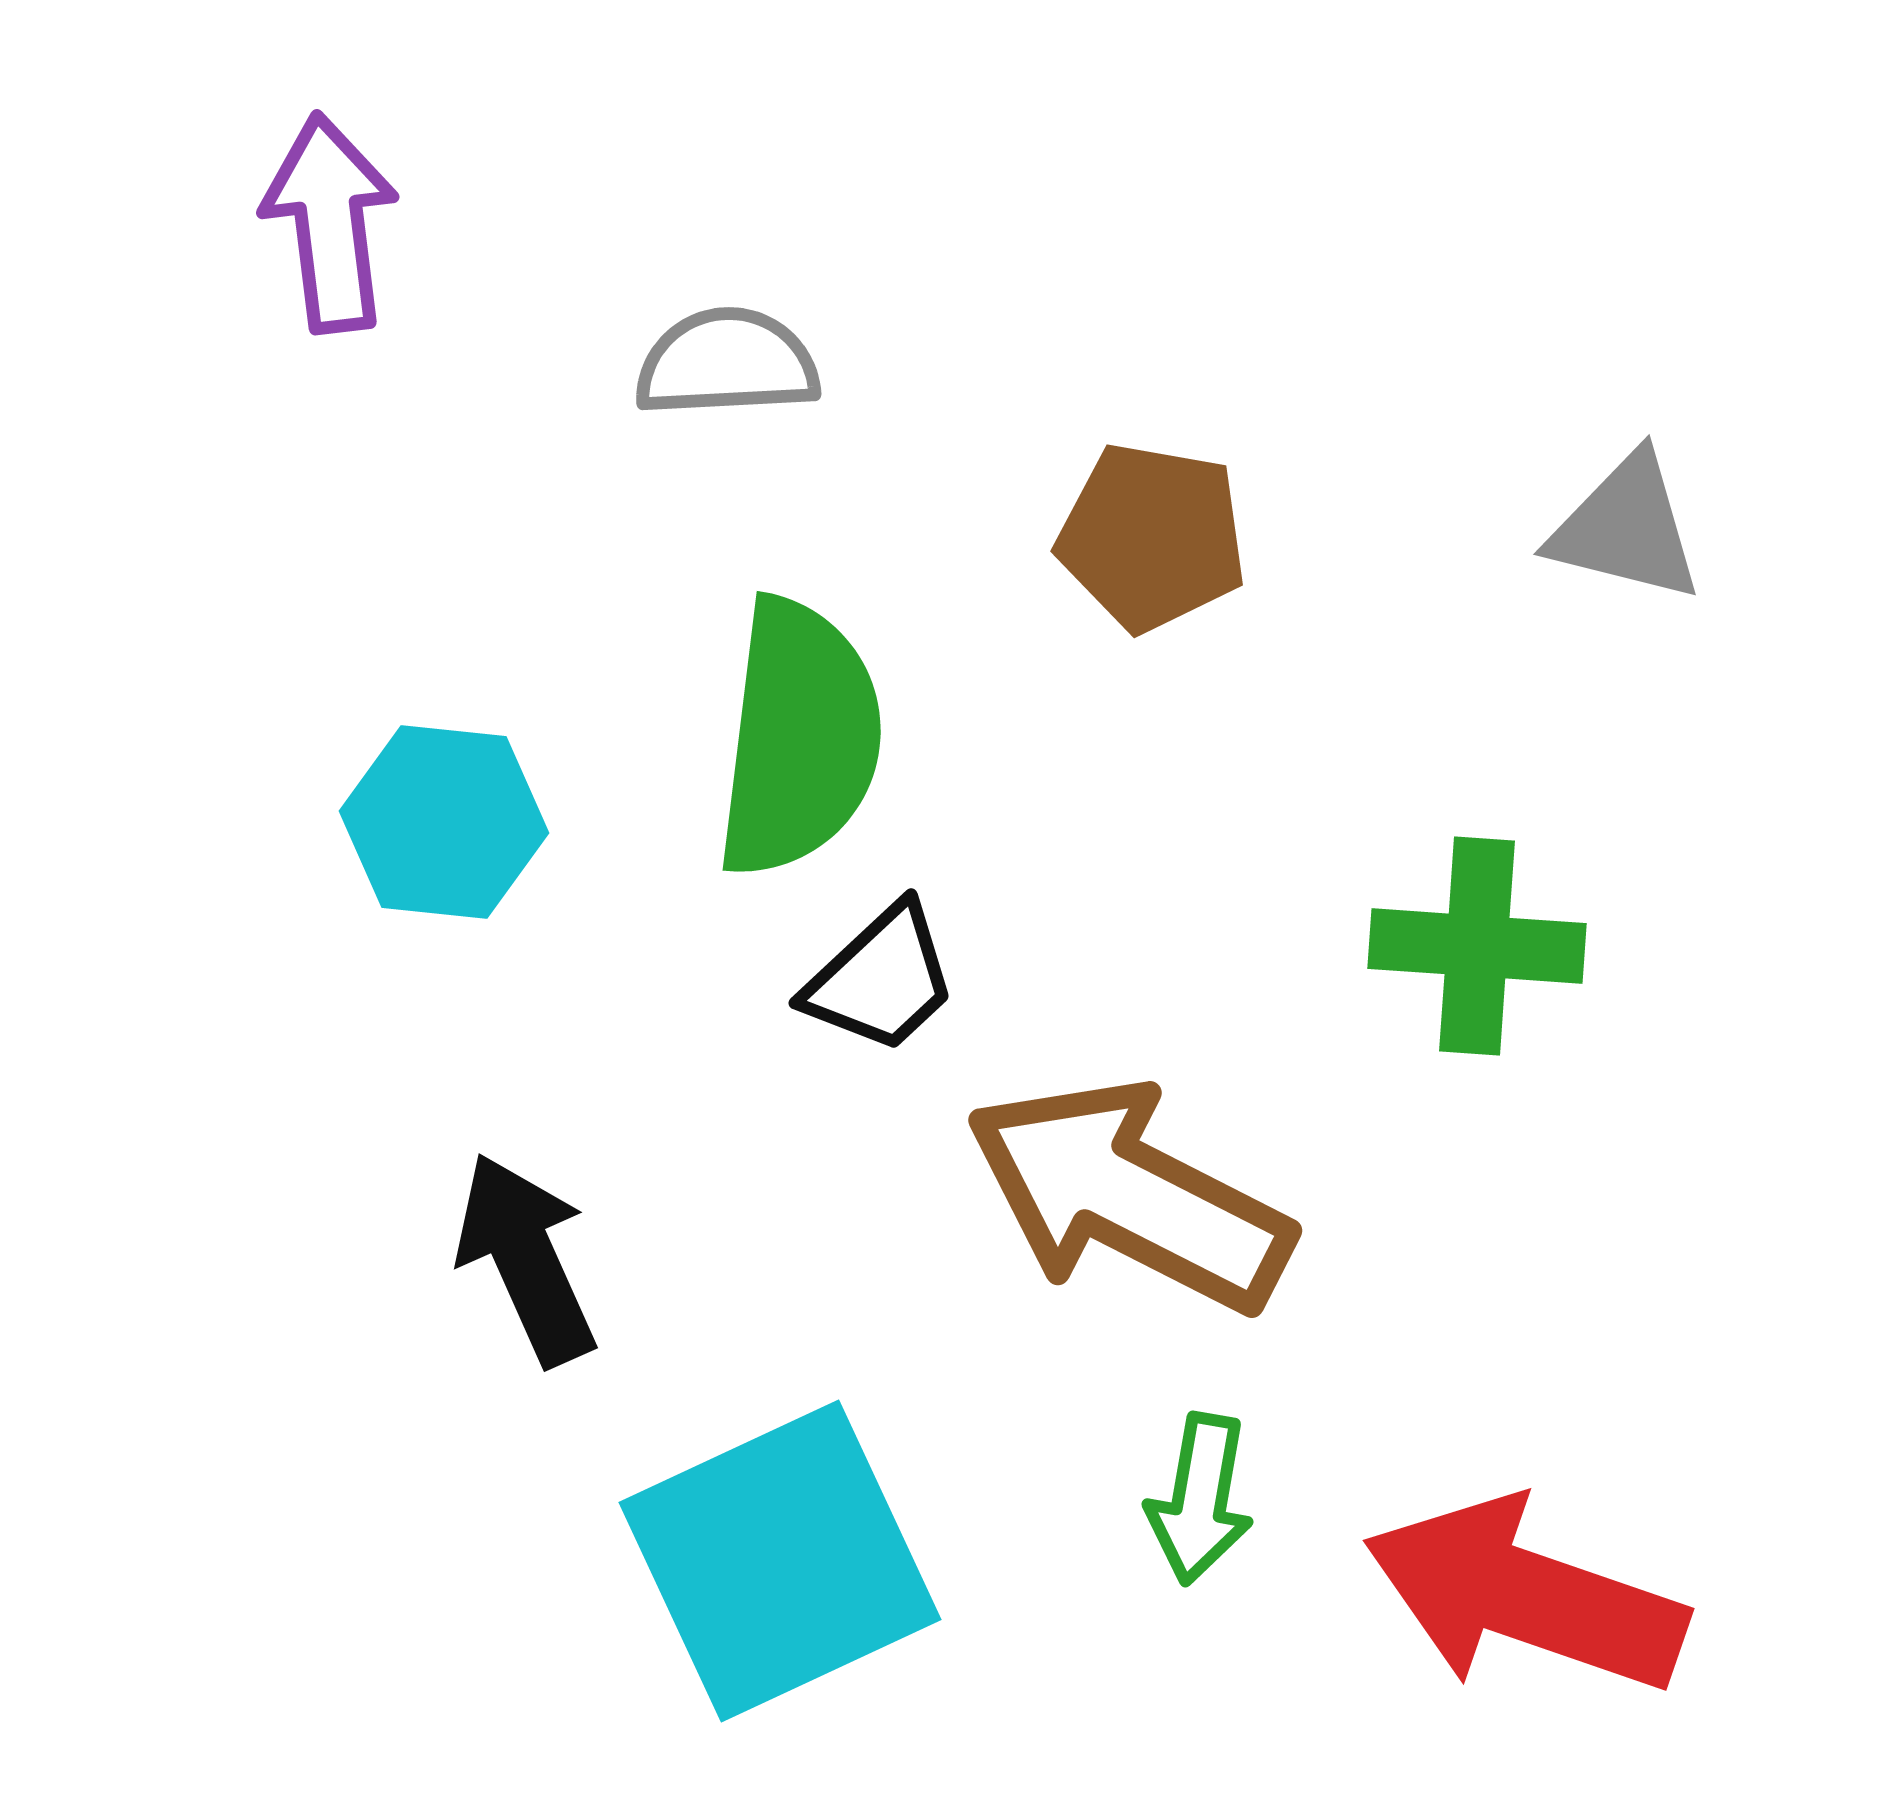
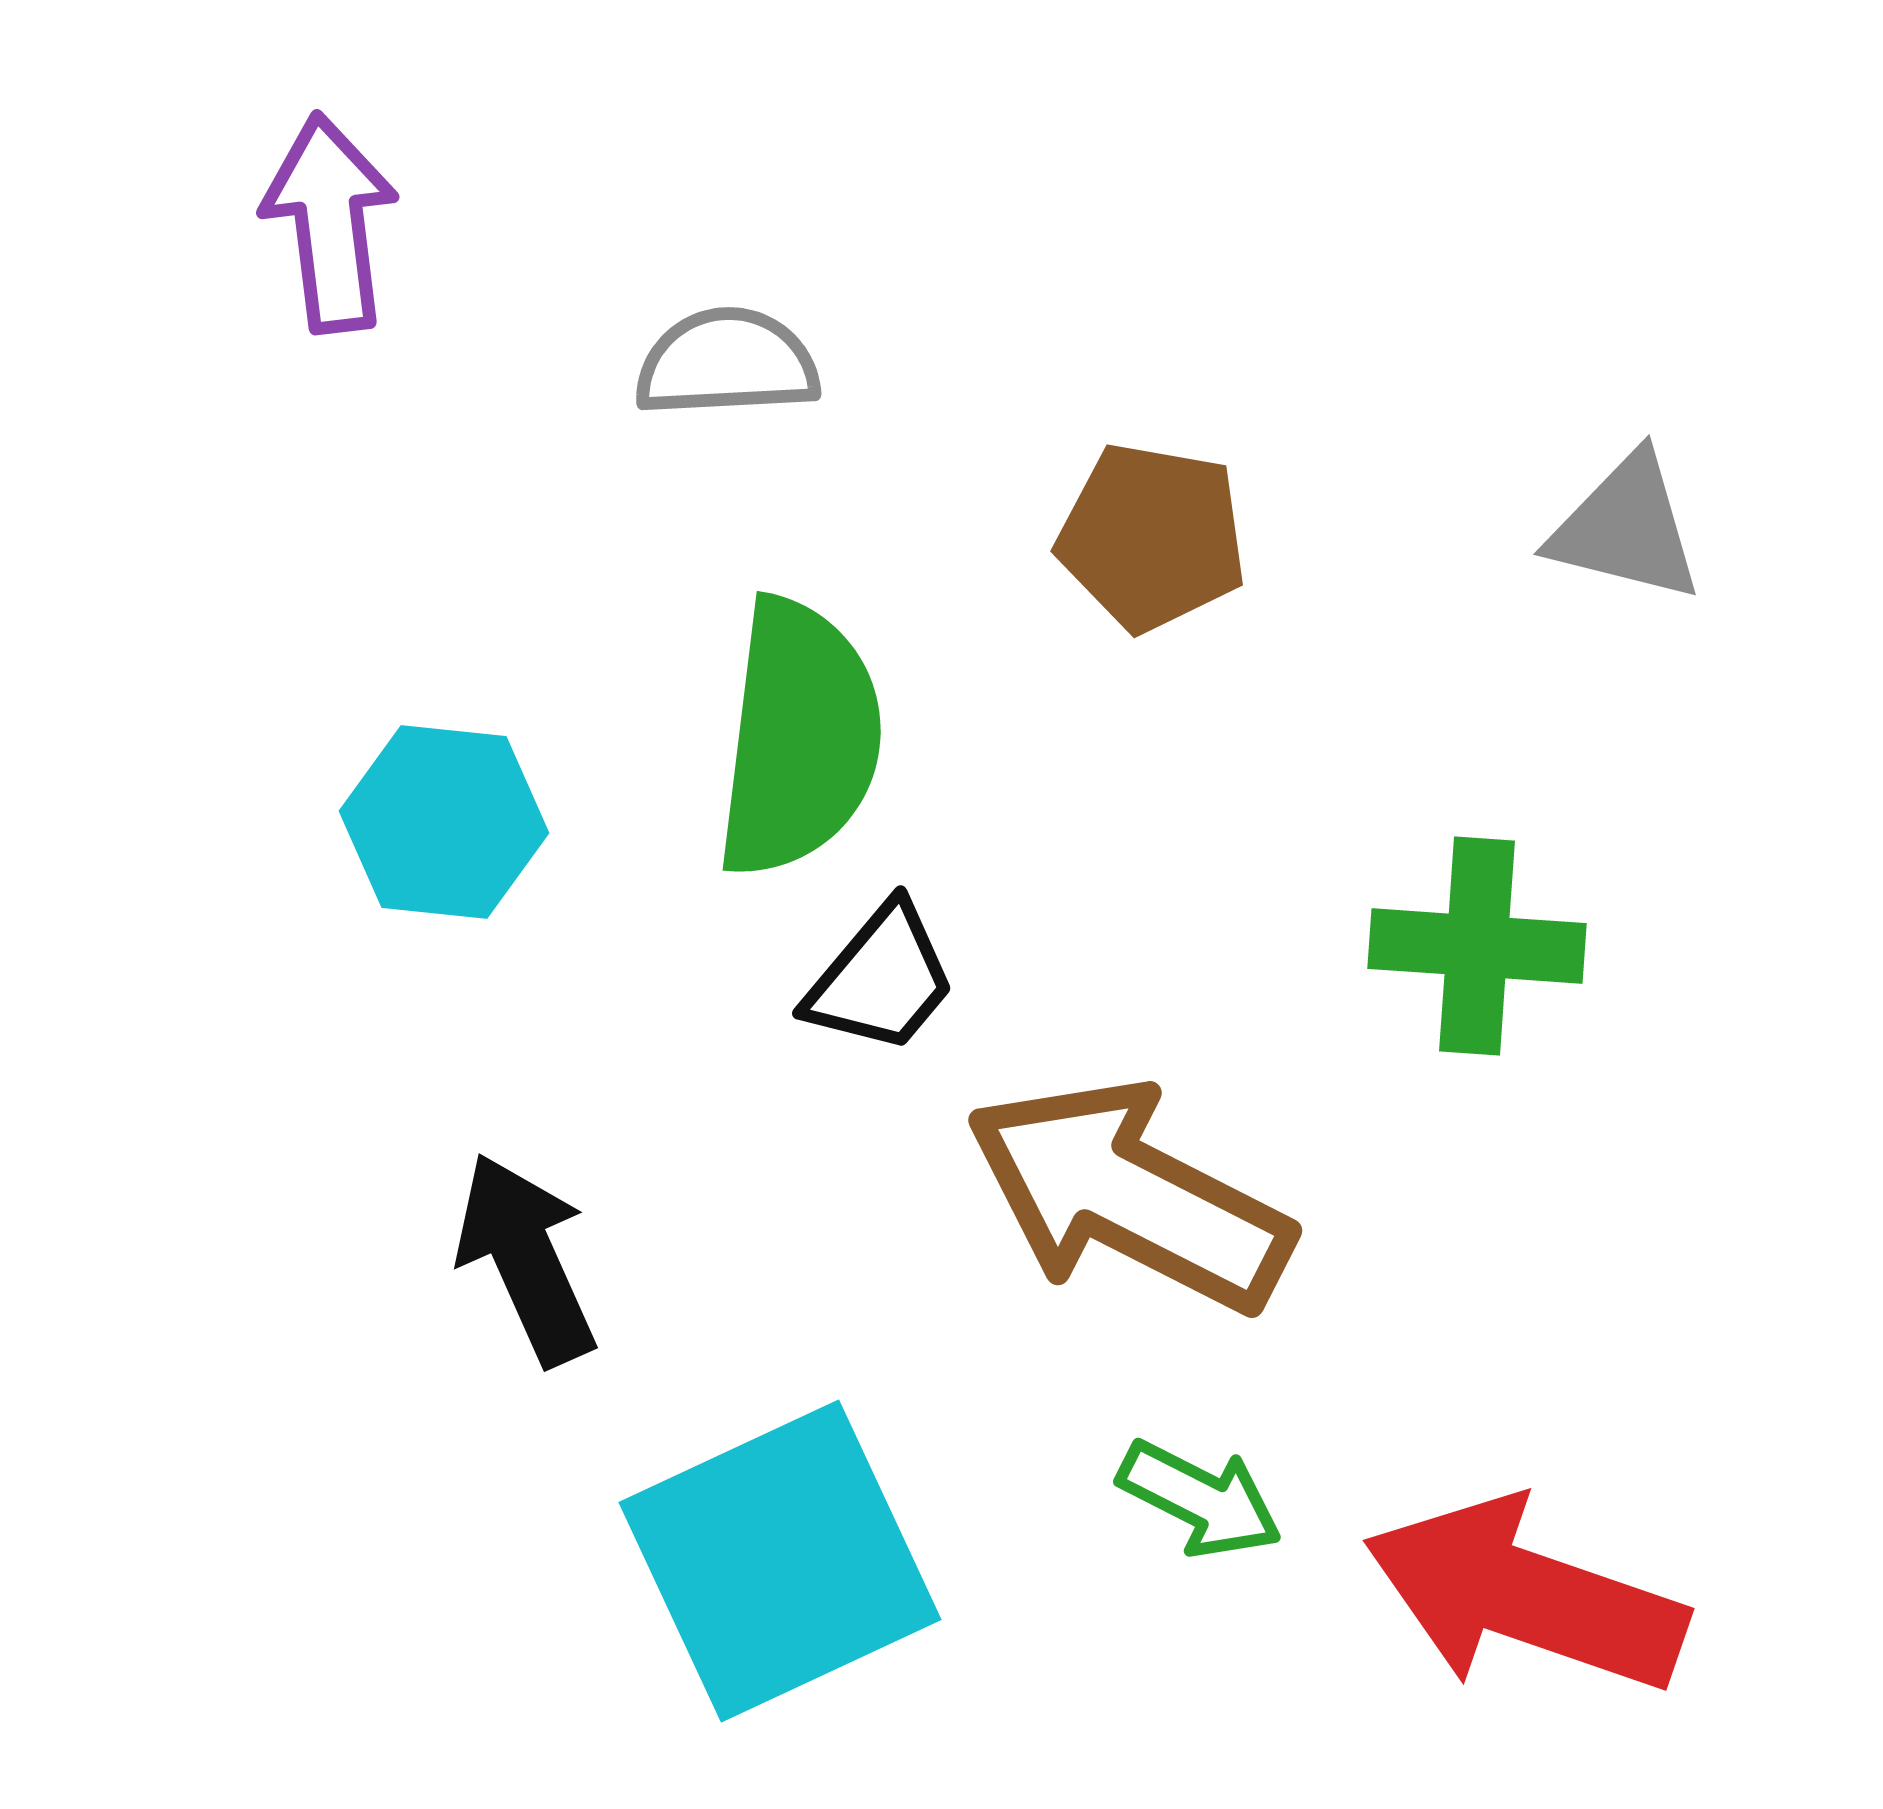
black trapezoid: rotated 7 degrees counterclockwise
green arrow: rotated 73 degrees counterclockwise
